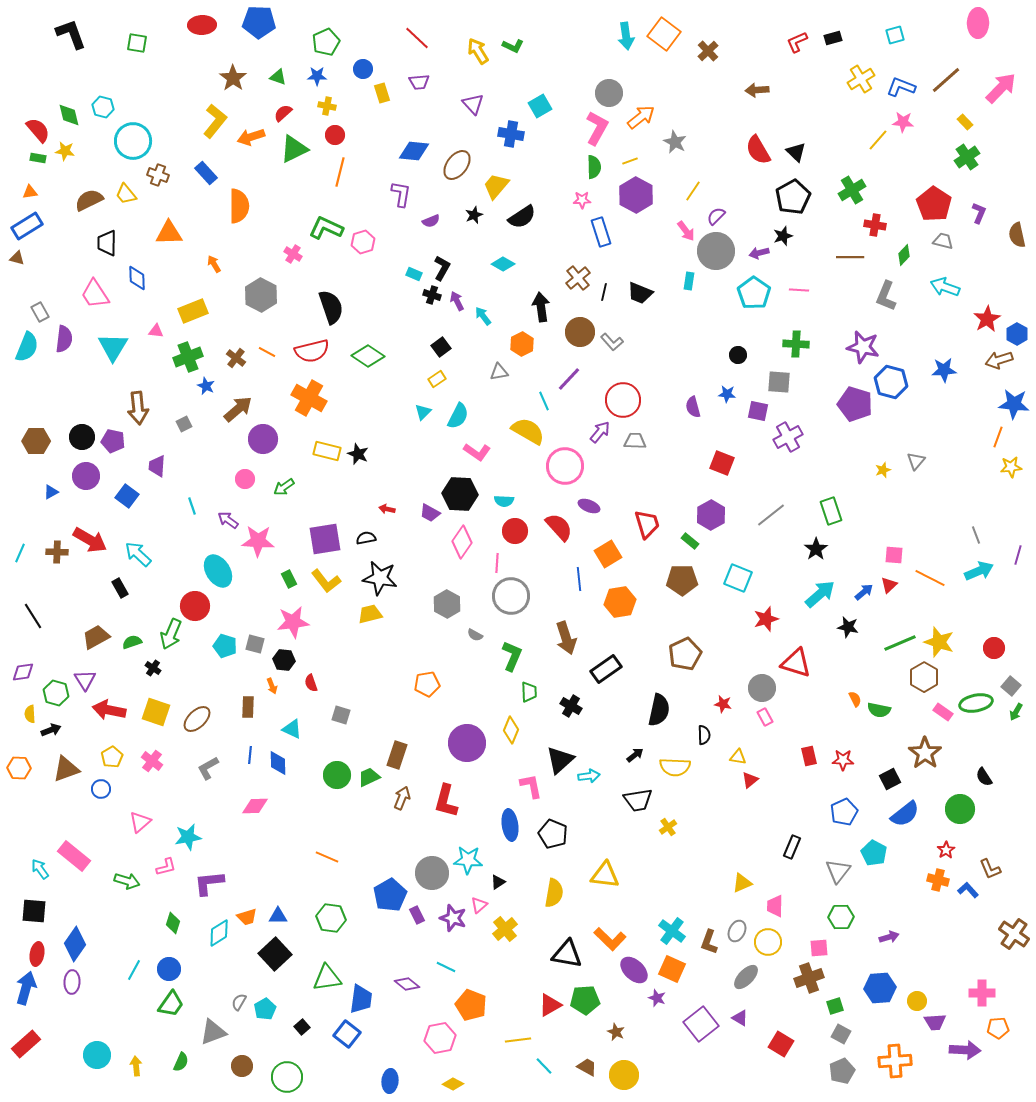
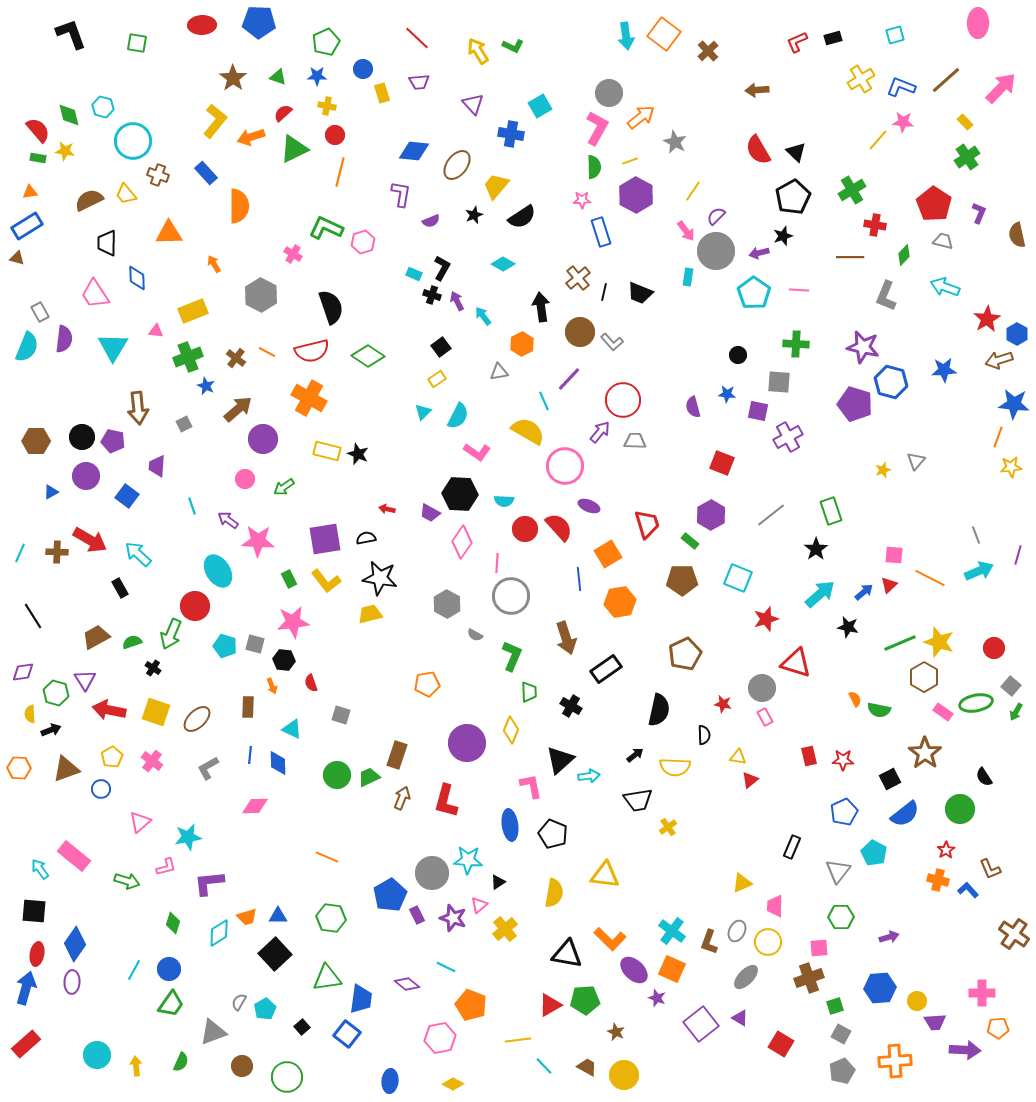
cyan rectangle at (689, 281): moved 1 px left, 4 px up
red circle at (515, 531): moved 10 px right, 2 px up
